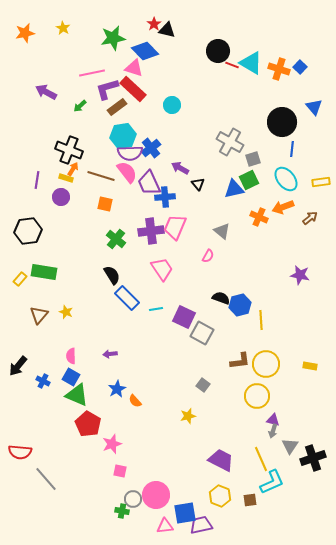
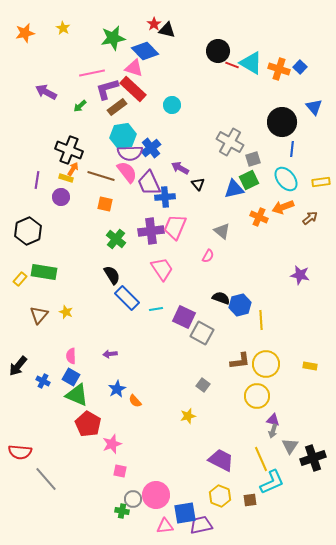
black hexagon at (28, 231): rotated 16 degrees counterclockwise
